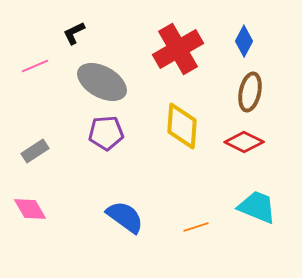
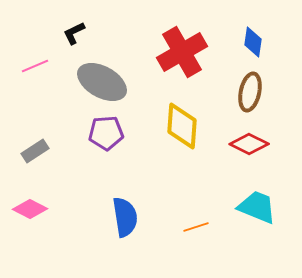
blue diamond: moved 9 px right, 1 px down; rotated 20 degrees counterclockwise
red cross: moved 4 px right, 3 px down
red diamond: moved 5 px right, 2 px down
pink diamond: rotated 32 degrees counterclockwise
blue semicircle: rotated 45 degrees clockwise
